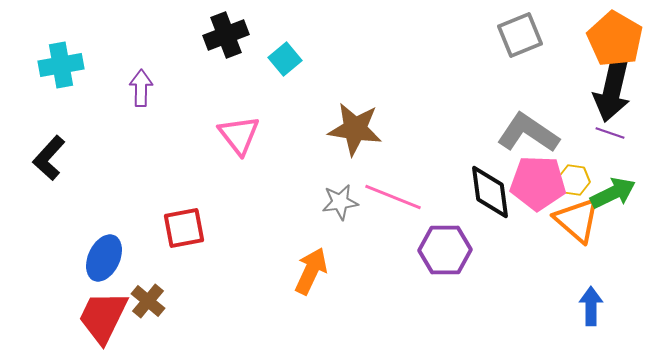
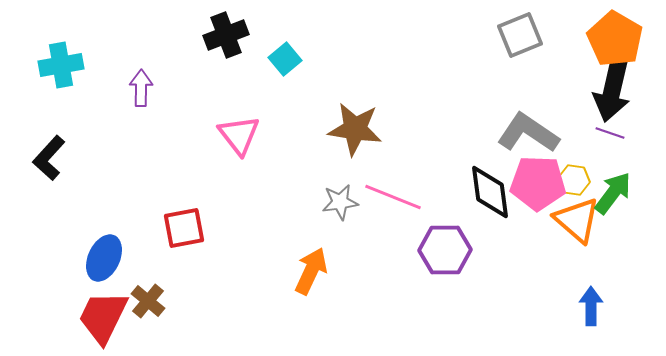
green arrow: rotated 27 degrees counterclockwise
